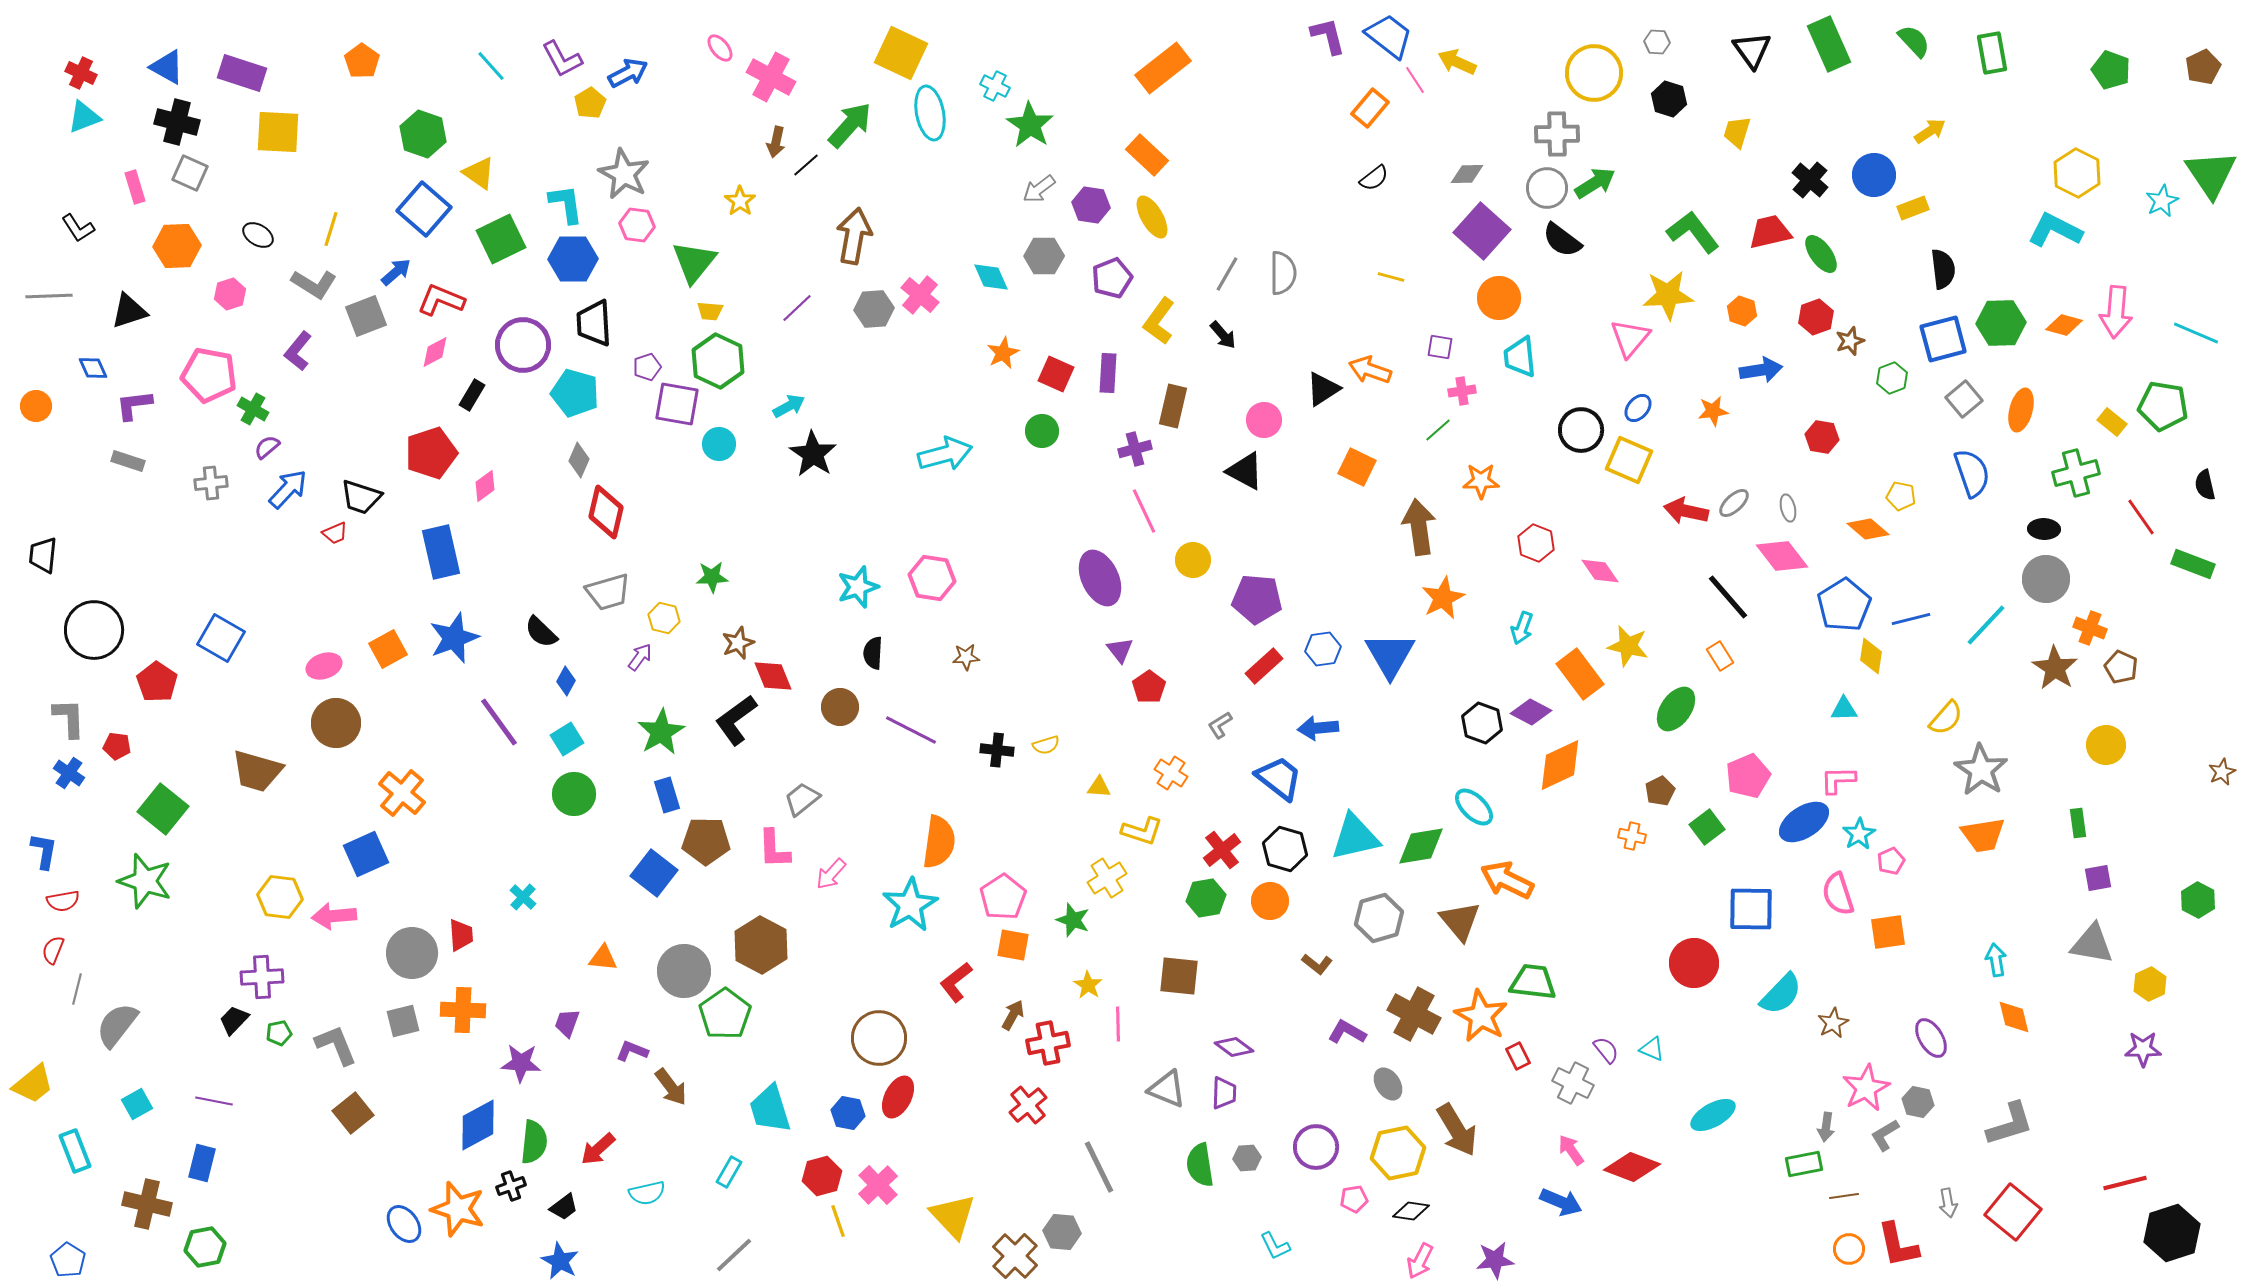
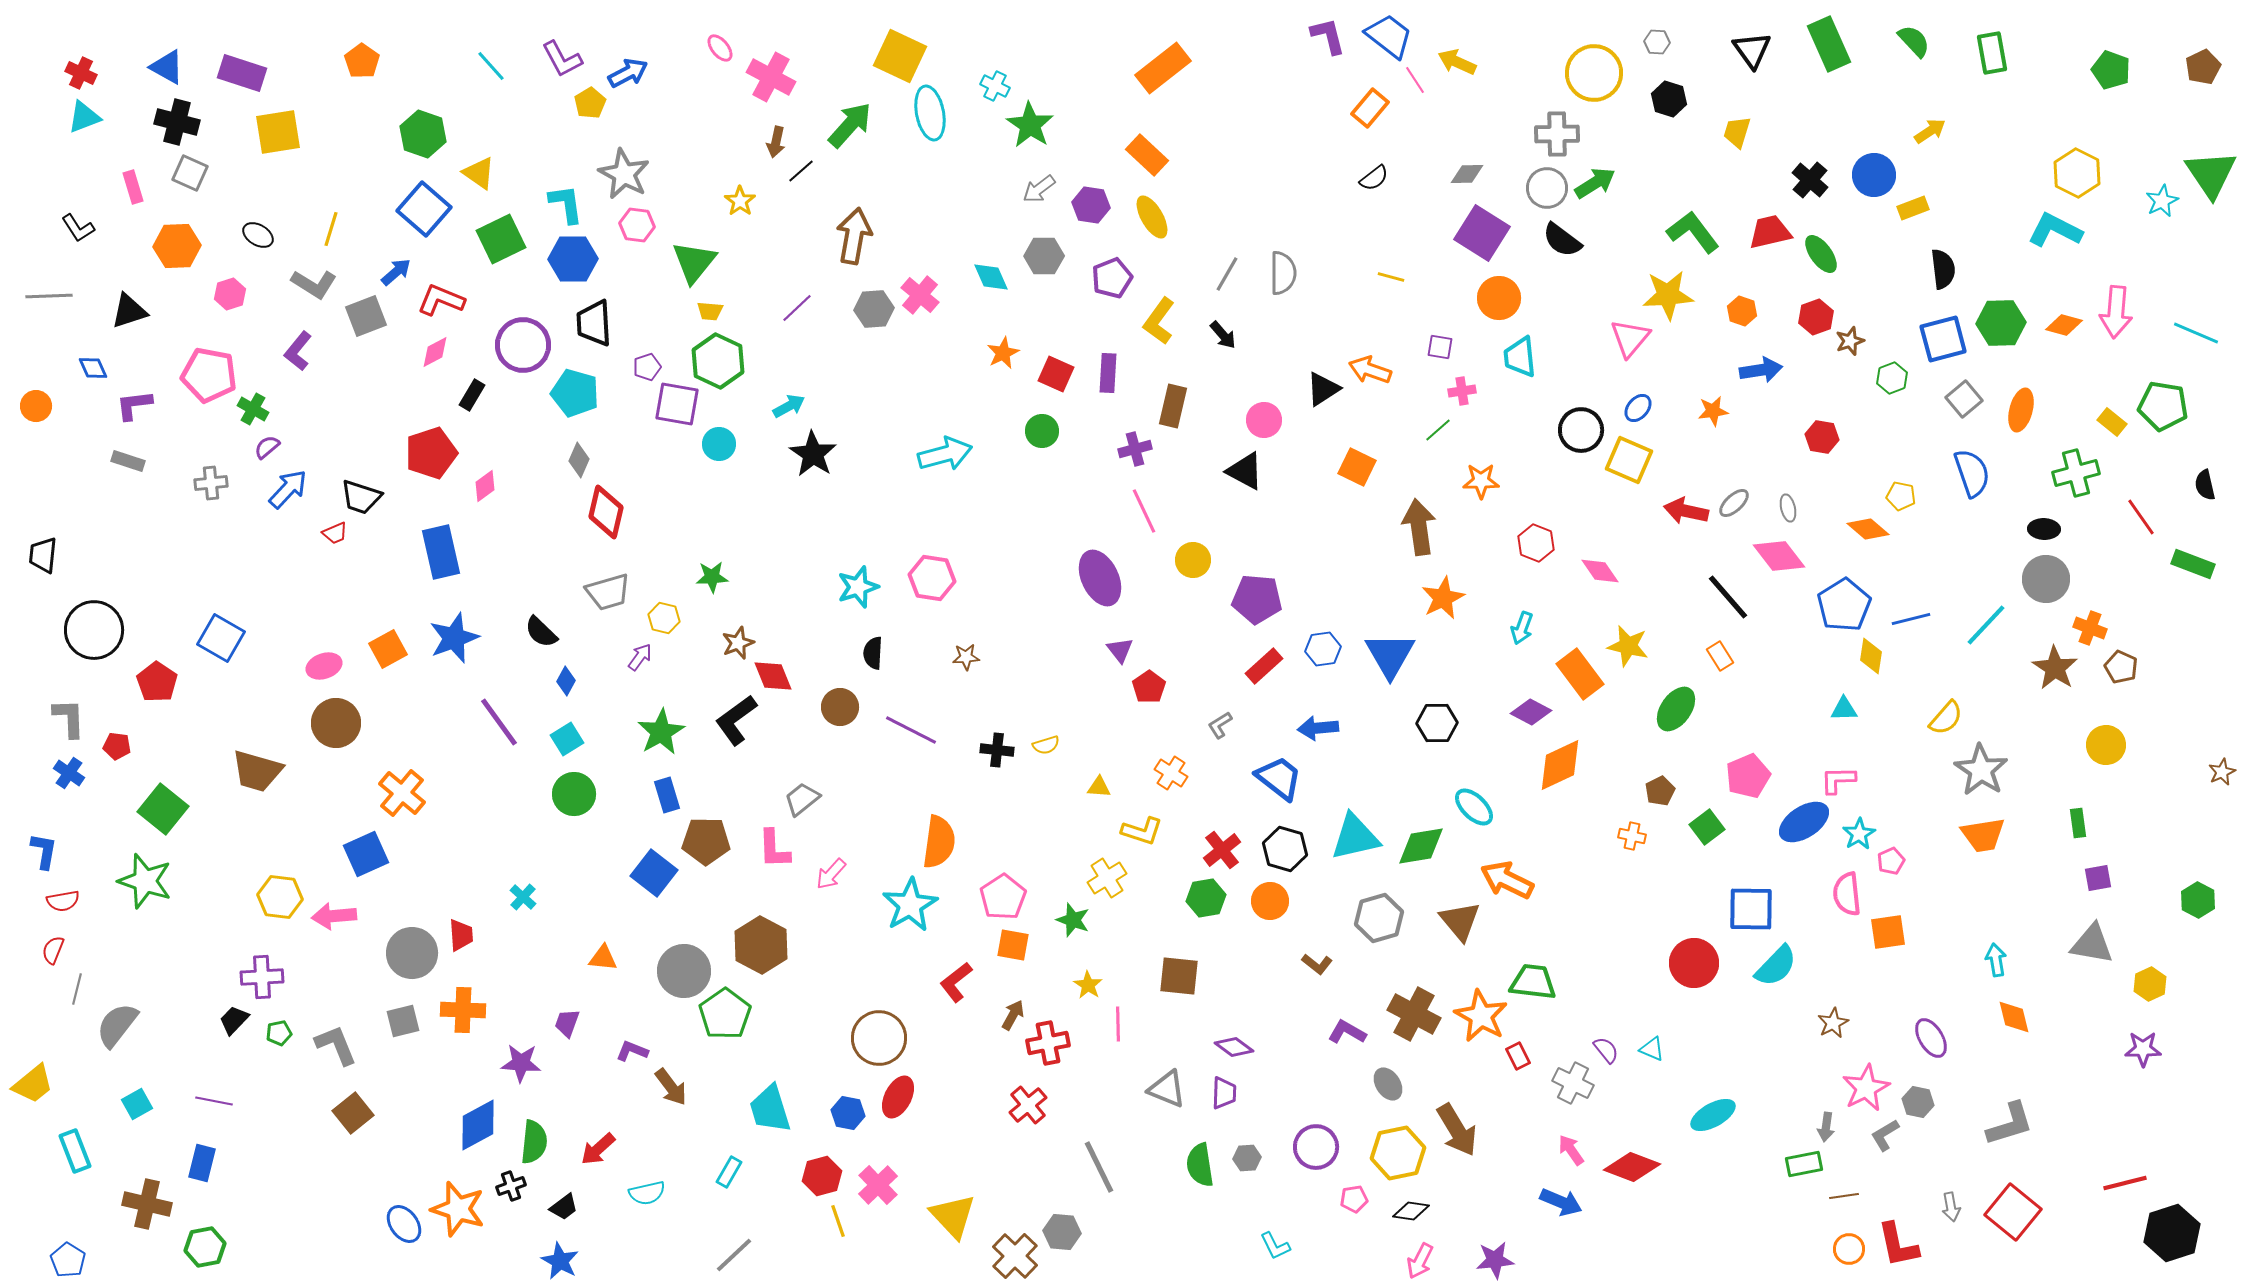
yellow square at (901, 53): moved 1 px left, 3 px down
yellow square at (278, 132): rotated 12 degrees counterclockwise
black line at (806, 165): moved 5 px left, 6 px down
pink rectangle at (135, 187): moved 2 px left
purple square at (1482, 231): moved 2 px down; rotated 10 degrees counterclockwise
pink diamond at (1782, 556): moved 3 px left
black hexagon at (1482, 723): moved 45 px left; rotated 21 degrees counterclockwise
pink semicircle at (1838, 894): moved 9 px right; rotated 12 degrees clockwise
cyan semicircle at (1781, 994): moved 5 px left, 28 px up
gray arrow at (1948, 1203): moved 3 px right, 4 px down
